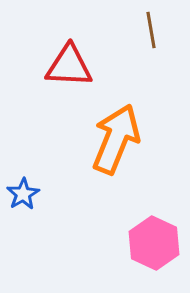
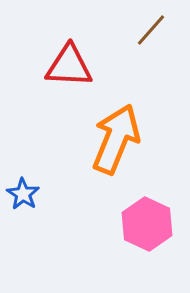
brown line: rotated 51 degrees clockwise
blue star: rotated 8 degrees counterclockwise
pink hexagon: moved 7 px left, 19 px up
